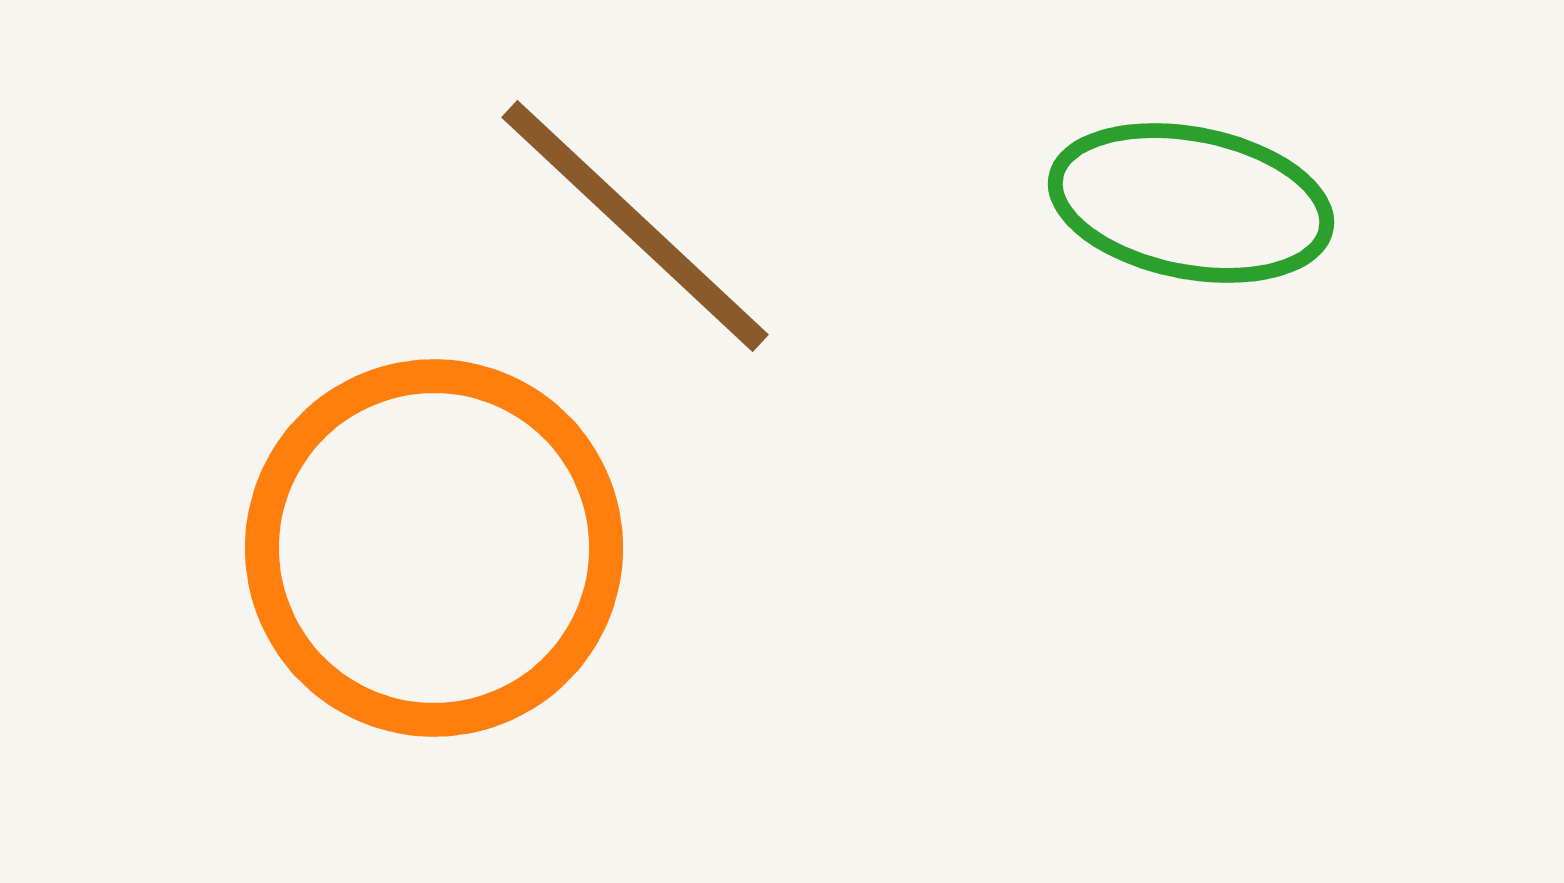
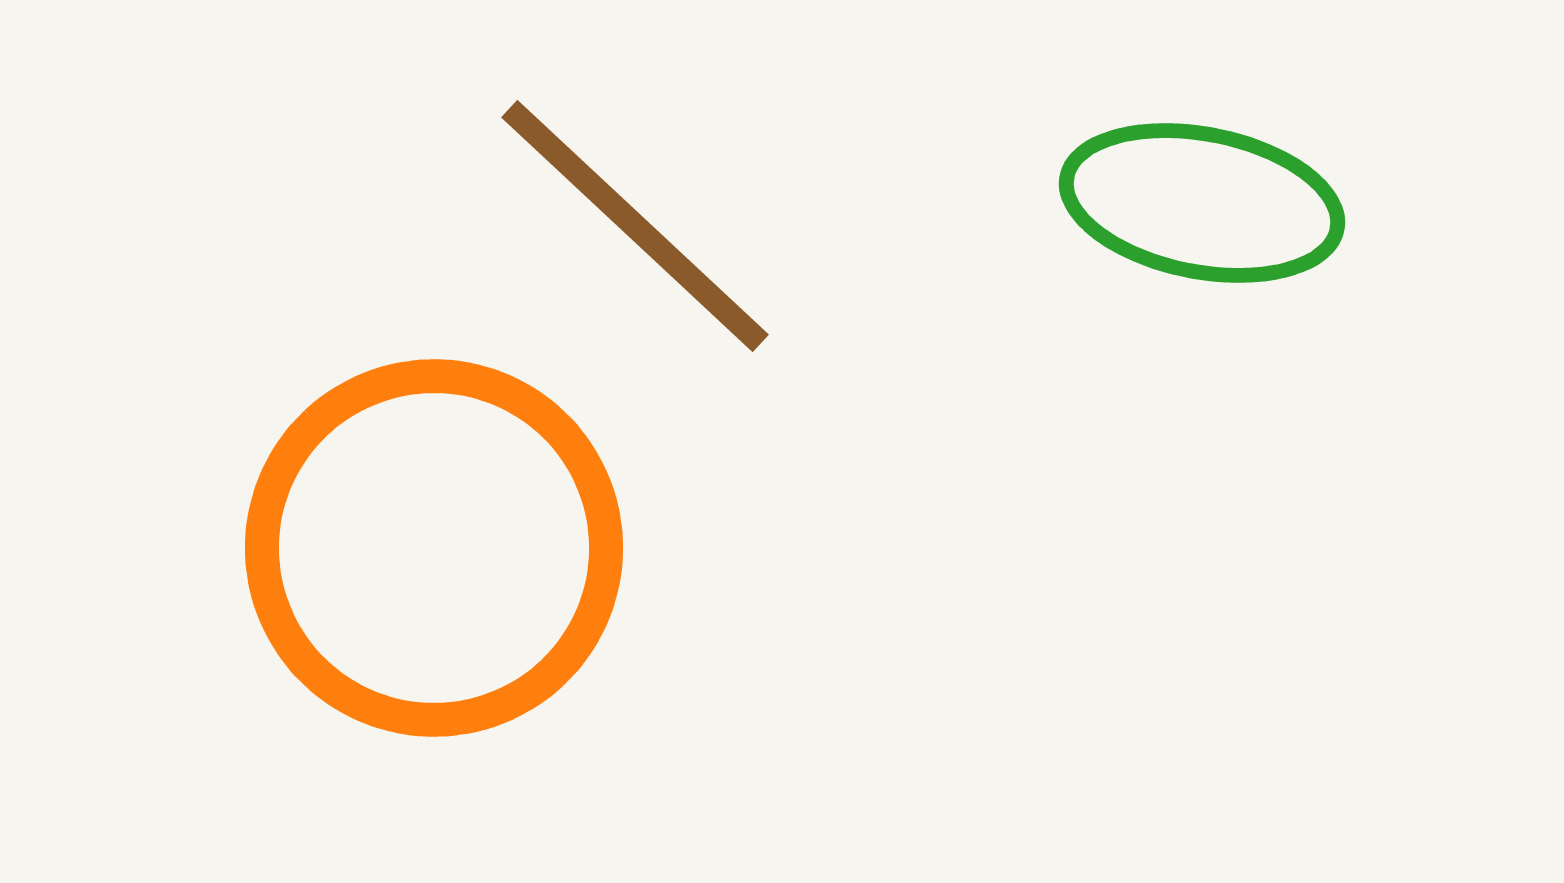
green ellipse: moved 11 px right
